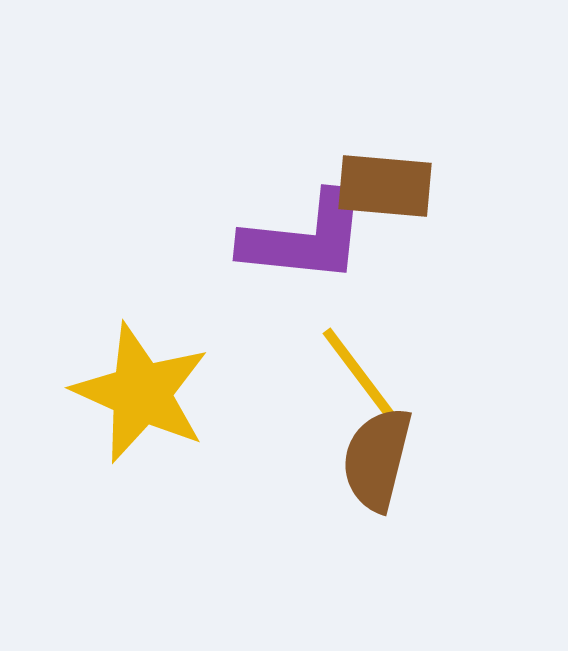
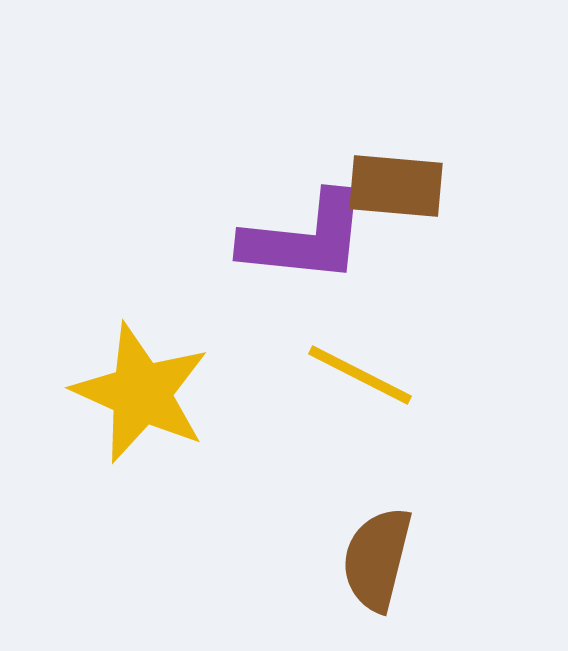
brown rectangle: moved 11 px right
yellow line: rotated 26 degrees counterclockwise
brown semicircle: moved 100 px down
